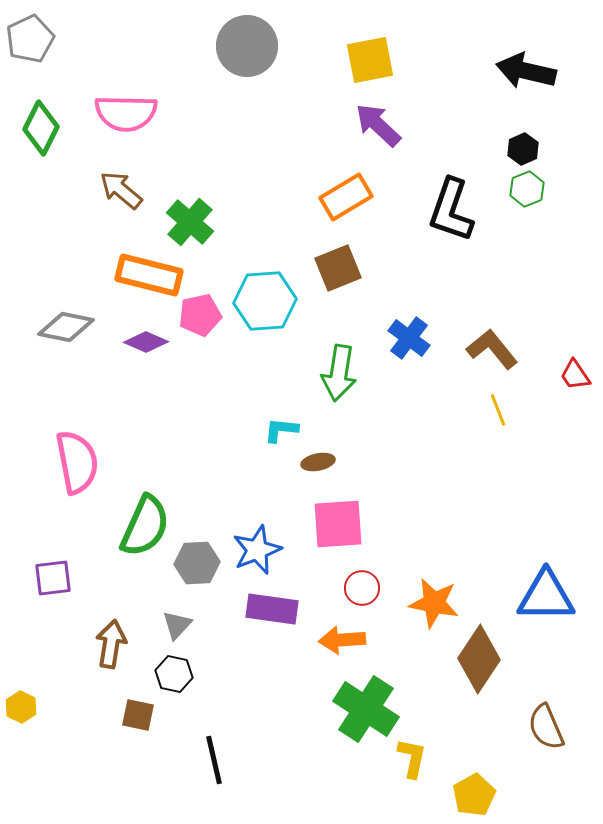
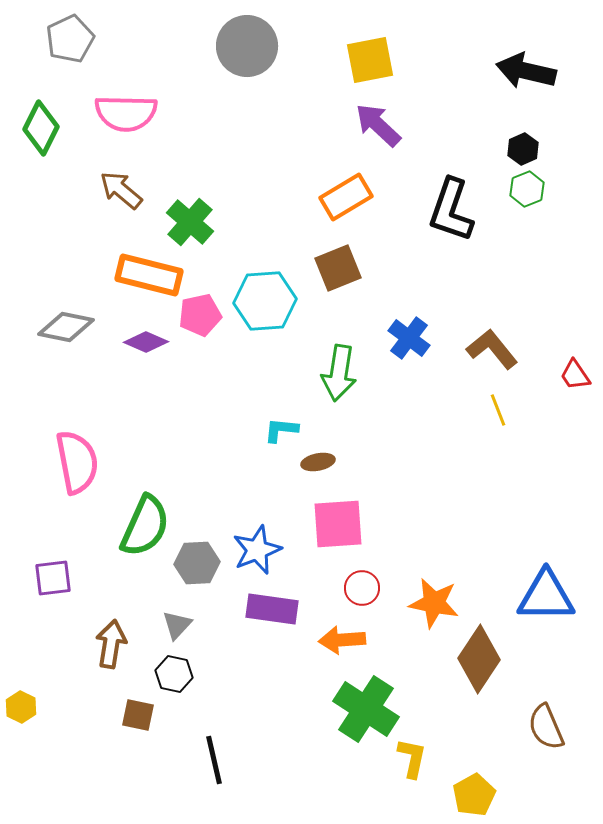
gray pentagon at (30, 39): moved 40 px right
